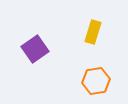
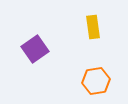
yellow rectangle: moved 5 px up; rotated 25 degrees counterclockwise
